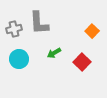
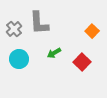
gray cross: rotated 28 degrees counterclockwise
